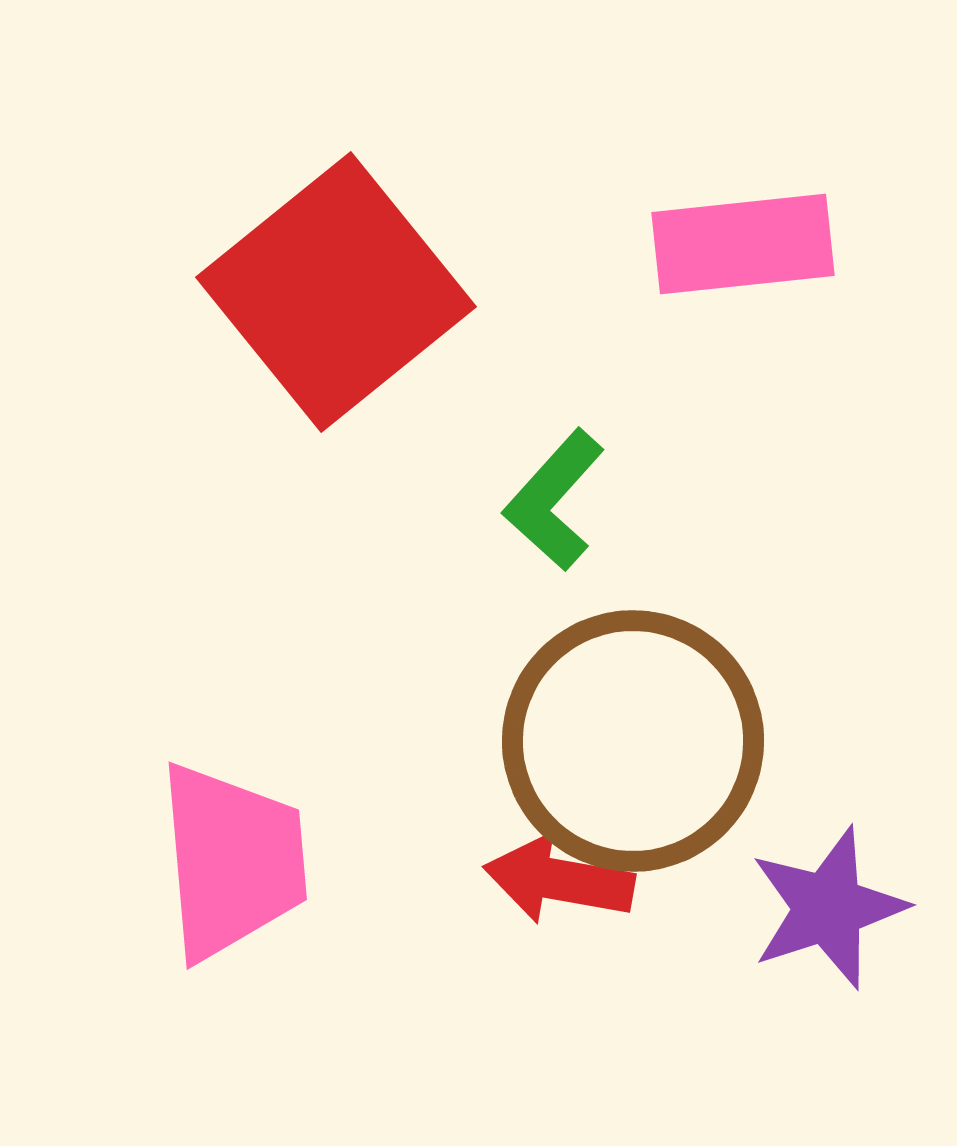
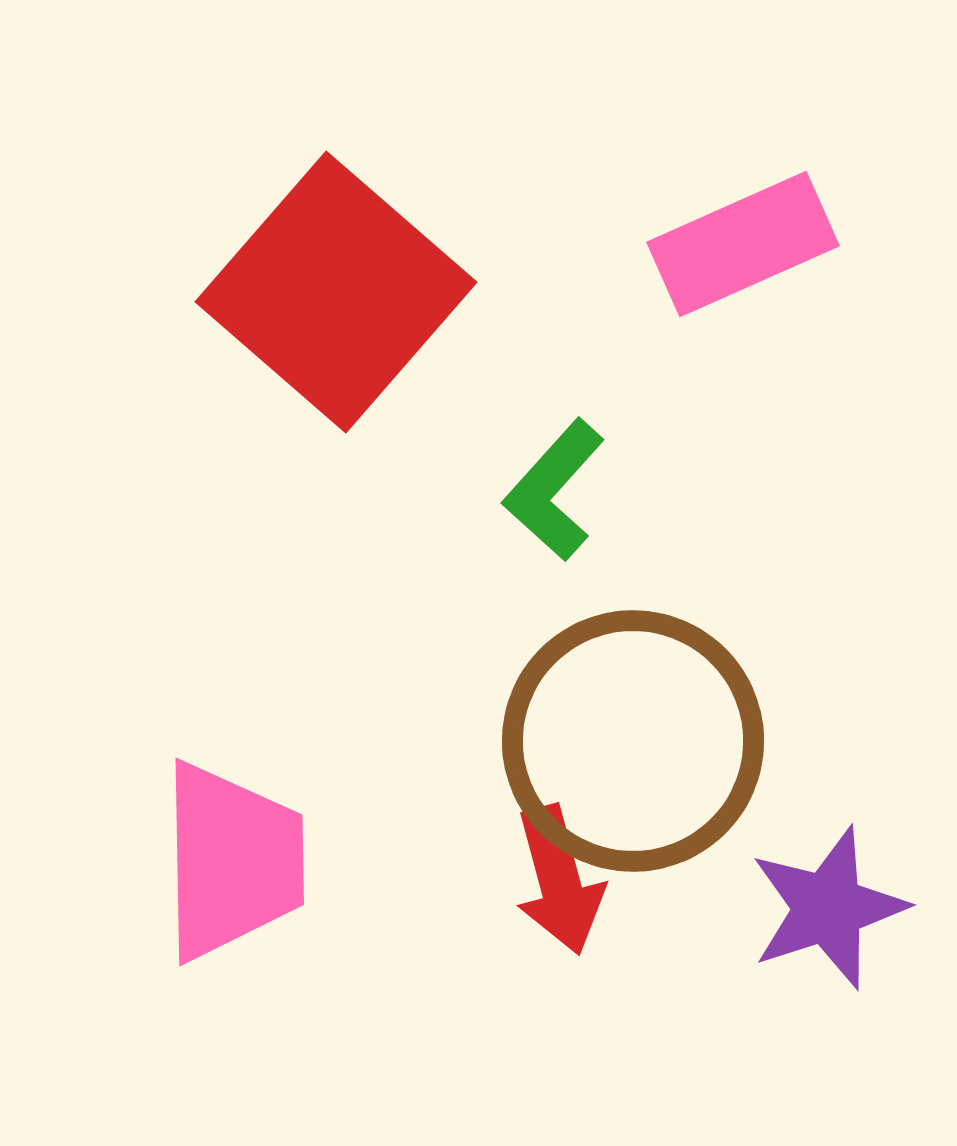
pink rectangle: rotated 18 degrees counterclockwise
red square: rotated 10 degrees counterclockwise
green L-shape: moved 10 px up
pink trapezoid: rotated 4 degrees clockwise
red arrow: rotated 115 degrees counterclockwise
